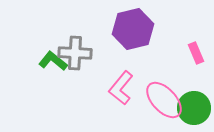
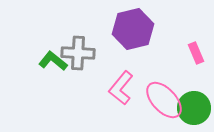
gray cross: moved 3 px right
